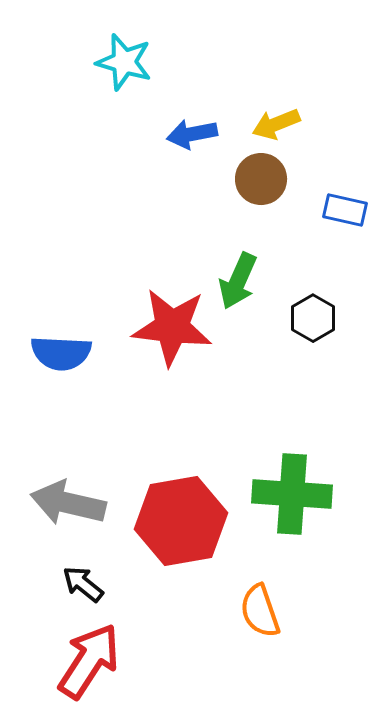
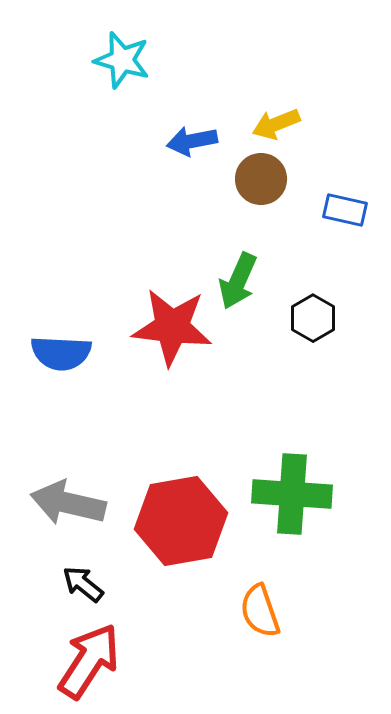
cyan star: moved 2 px left, 2 px up
blue arrow: moved 7 px down
